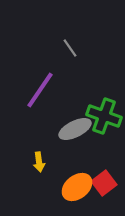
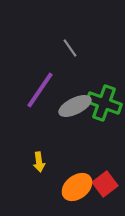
green cross: moved 13 px up
gray ellipse: moved 23 px up
red square: moved 1 px right, 1 px down
